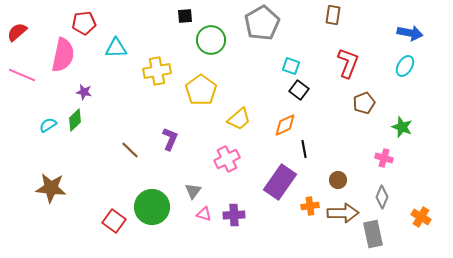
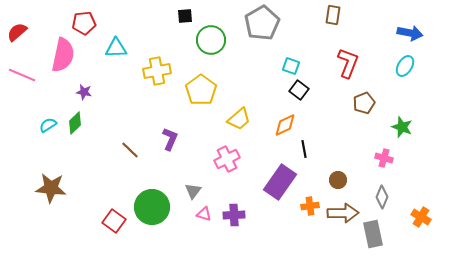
green diamond at (75, 120): moved 3 px down
